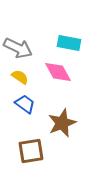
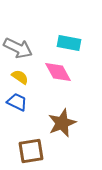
blue trapezoid: moved 8 px left, 2 px up; rotated 10 degrees counterclockwise
